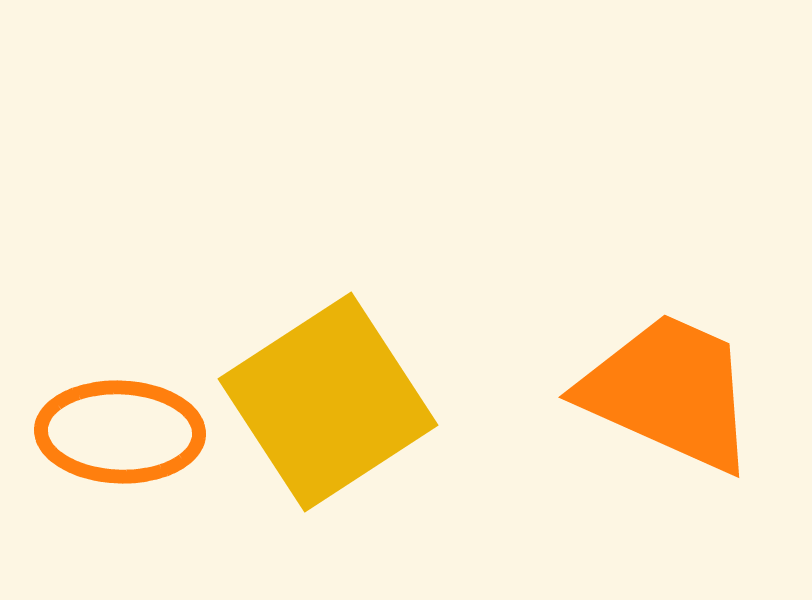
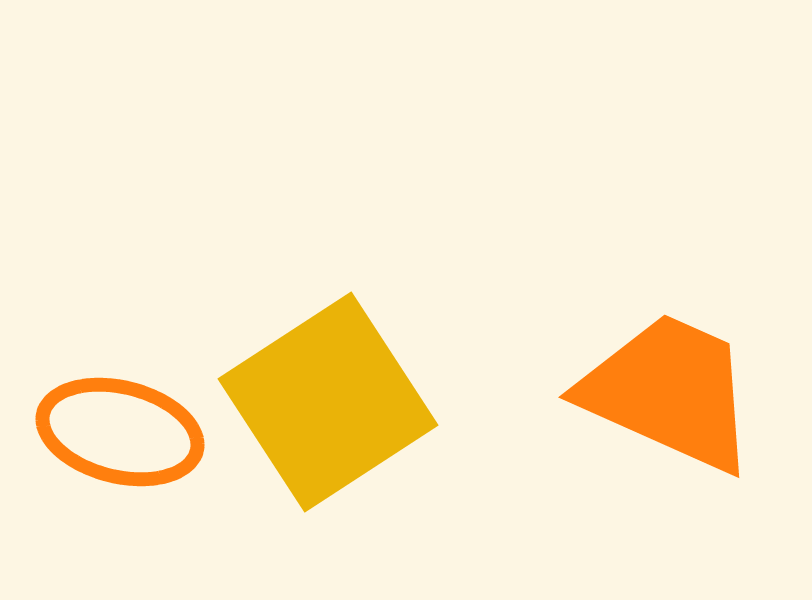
orange ellipse: rotated 12 degrees clockwise
